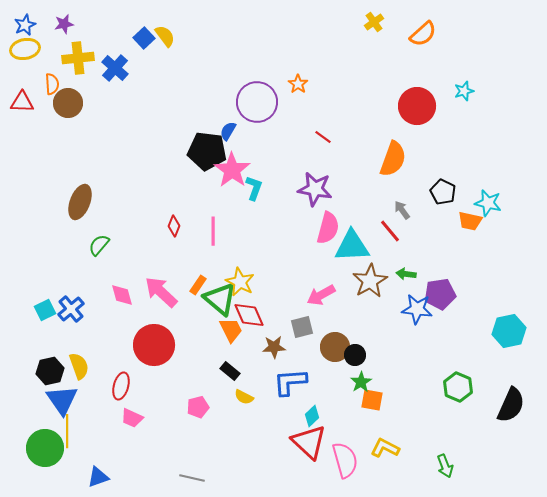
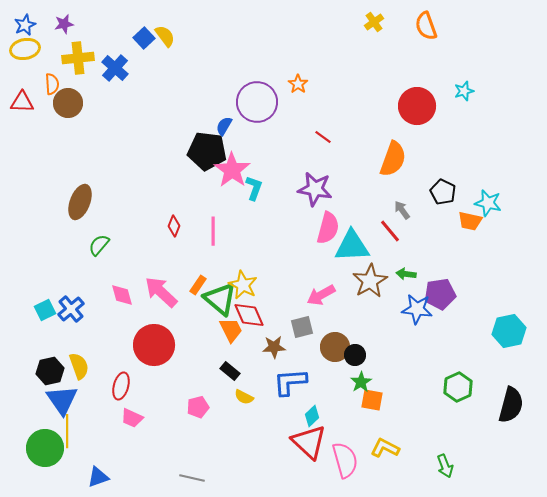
orange semicircle at (423, 34): moved 3 px right, 8 px up; rotated 112 degrees clockwise
blue semicircle at (228, 131): moved 4 px left, 5 px up
yellow star at (240, 282): moved 3 px right, 3 px down
green hexagon at (458, 387): rotated 12 degrees clockwise
black semicircle at (511, 405): rotated 9 degrees counterclockwise
